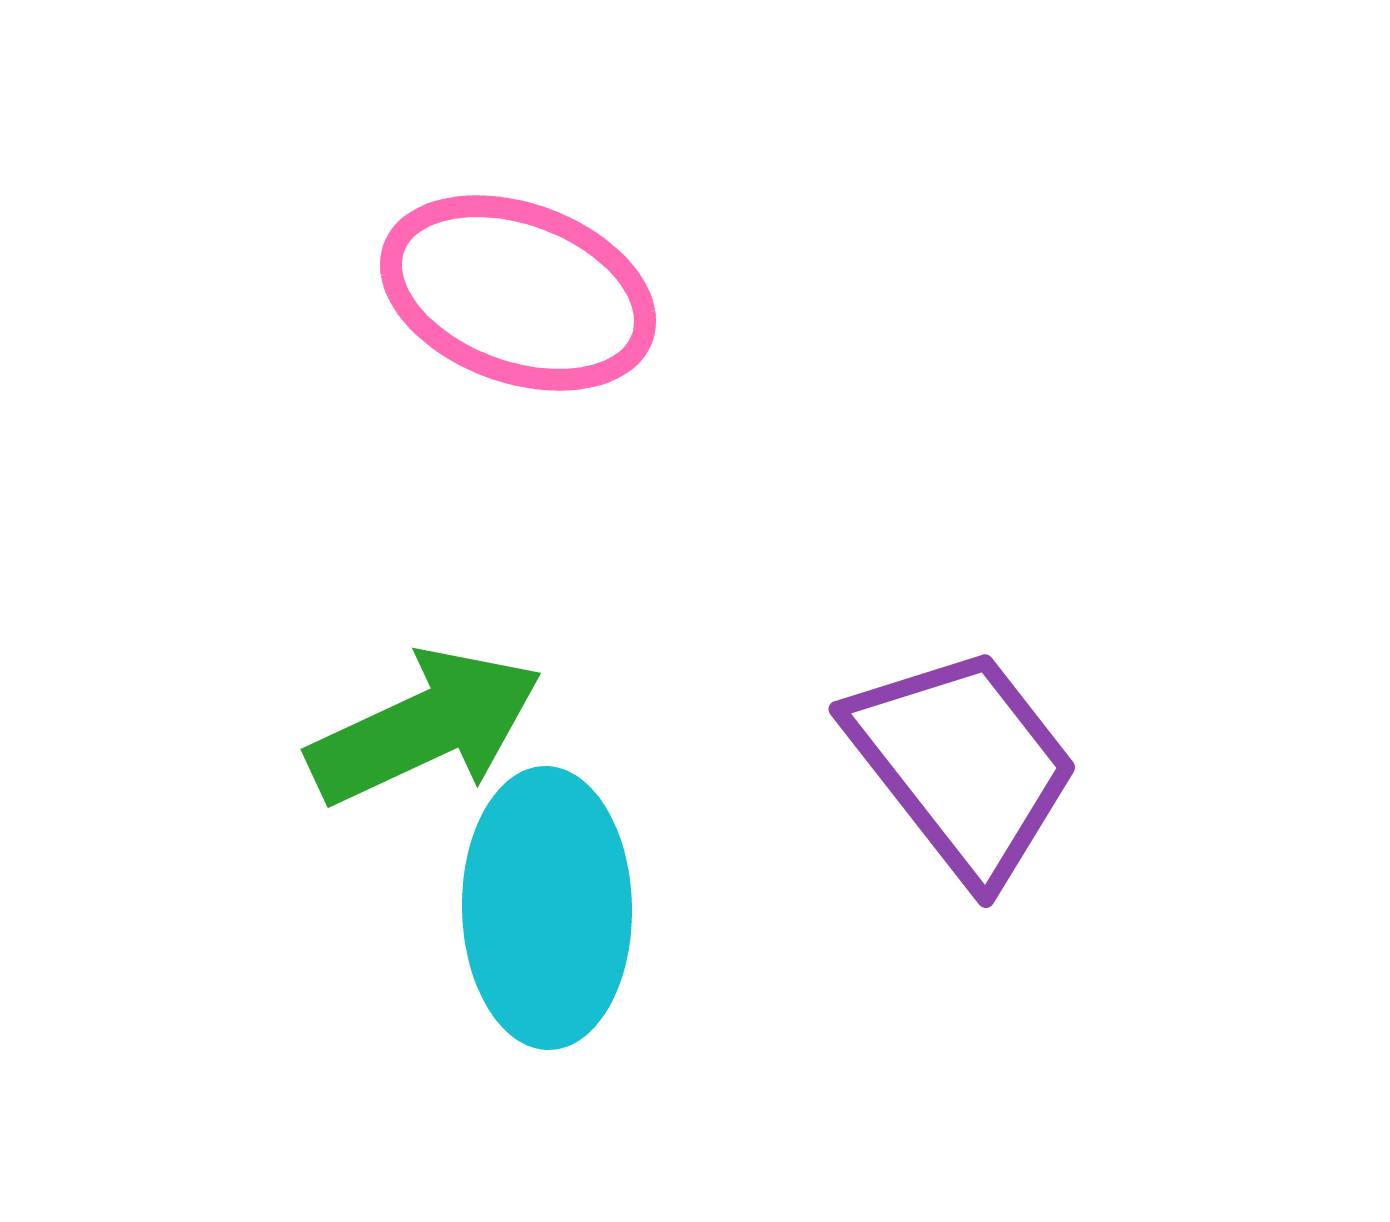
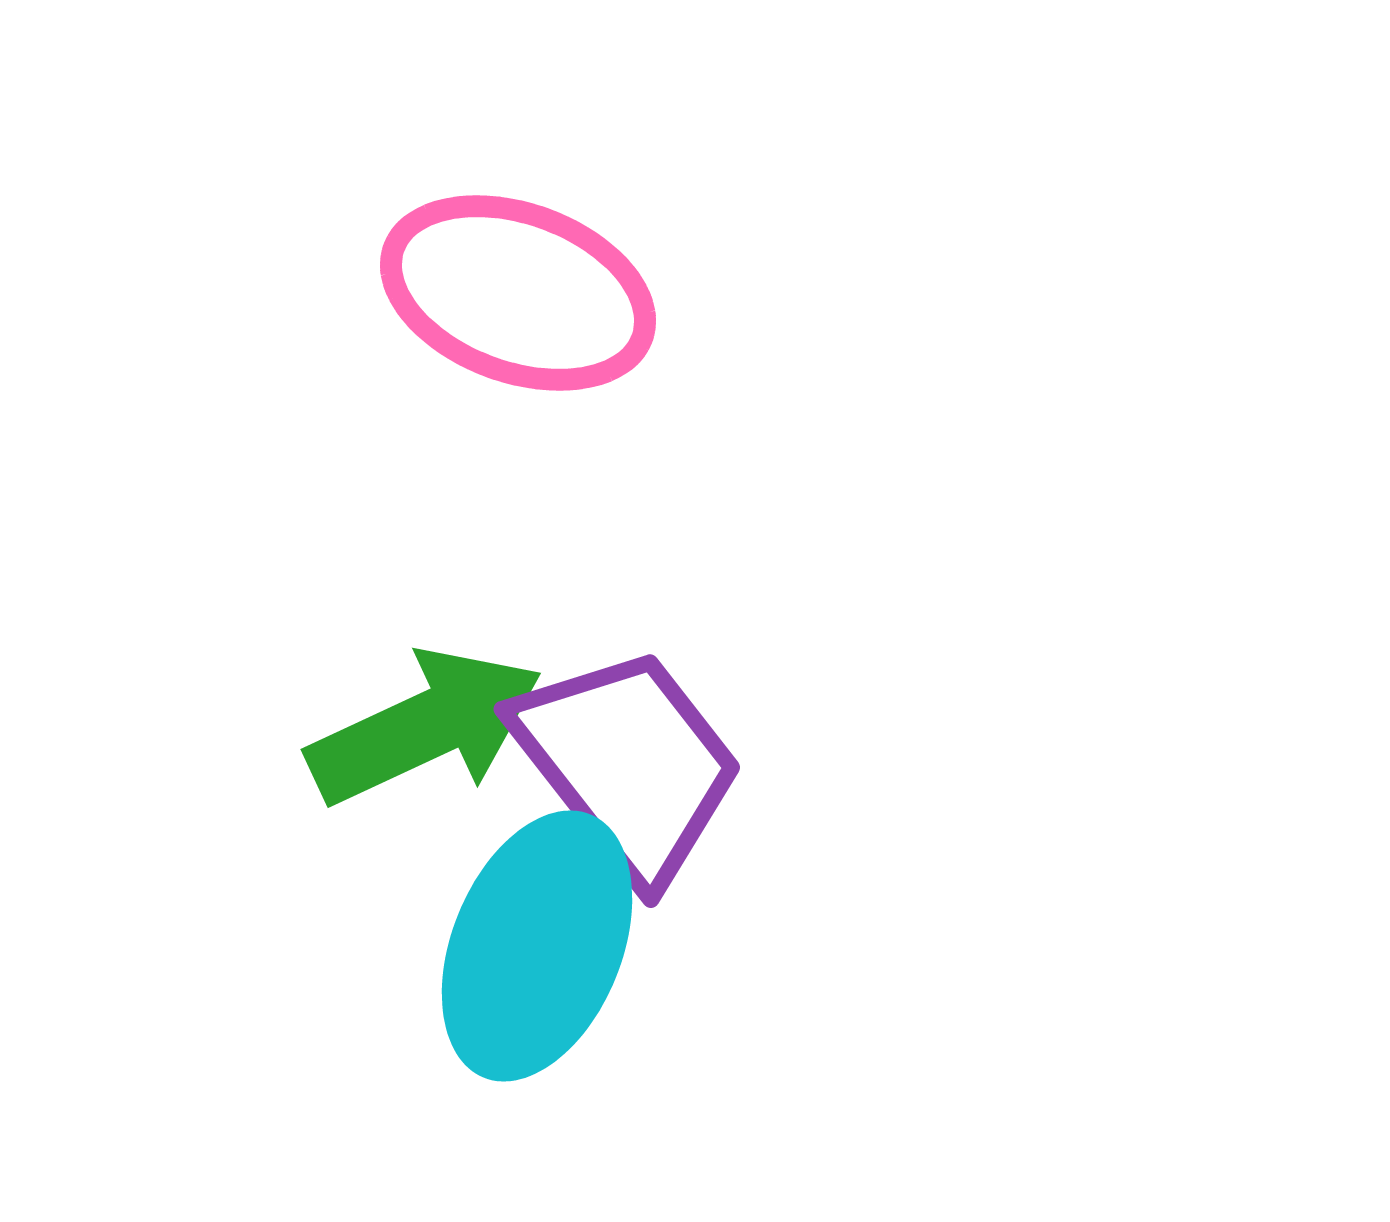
purple trapezoid: moved 335 px left
cyan ellipse: moved 10 px left, 38 px down; rotated 23 degrees clockwise
